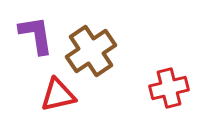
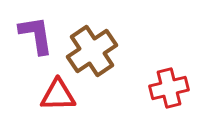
brown cross: moved 1 px right
red triangle: rotated 12 degrees clockwise
